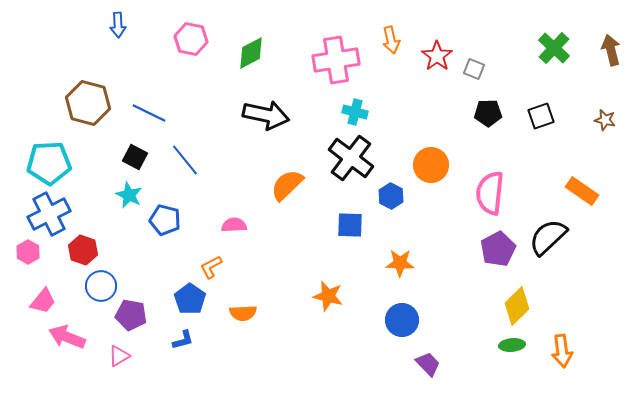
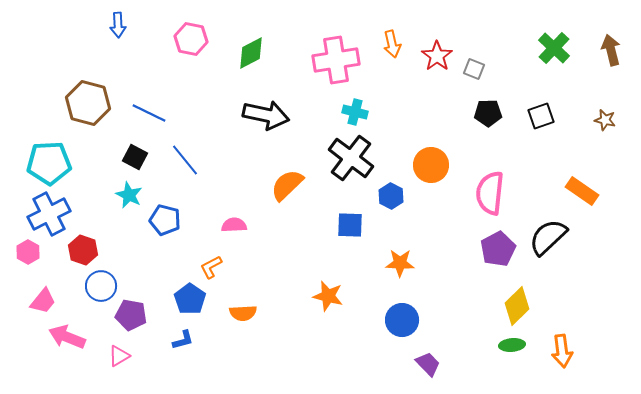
orange arrow at (391, 40): moved 1 px right, 4 px down
